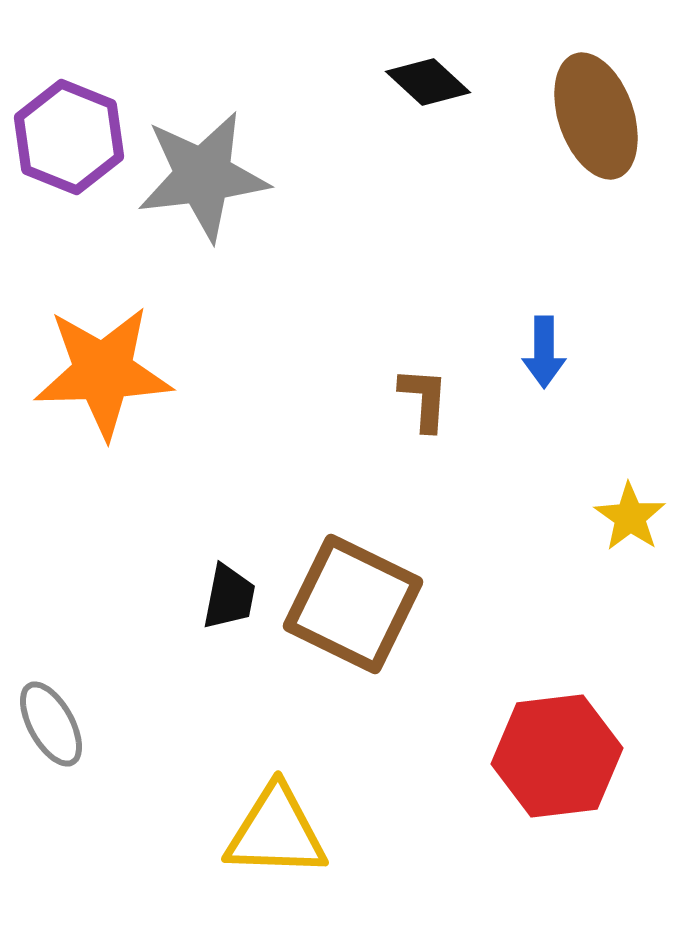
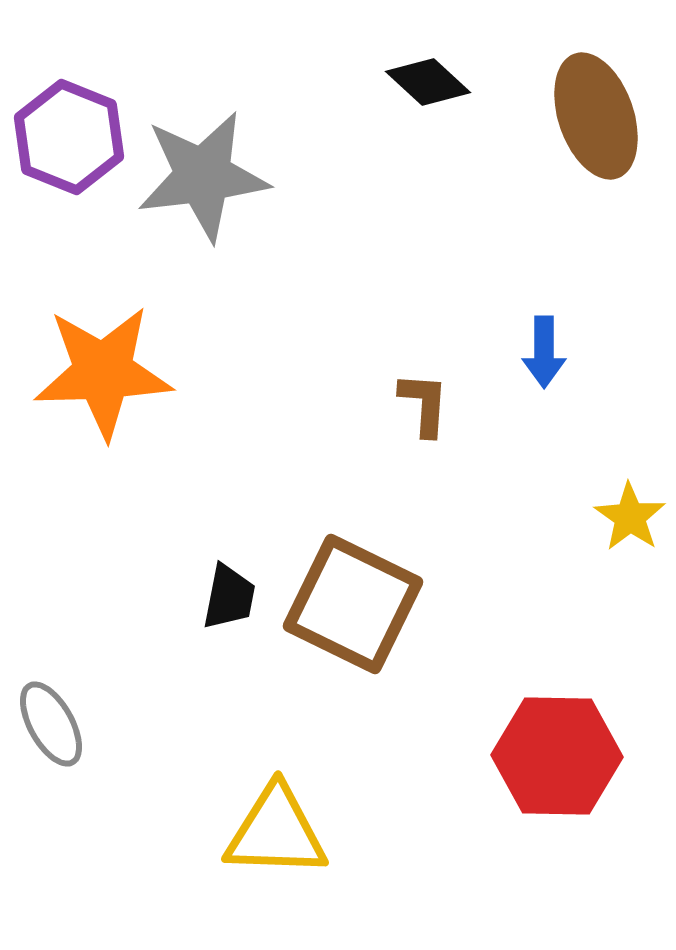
brown L-shape: moved 5 px down
red hexagon: rotated 8 degrees clockwise
